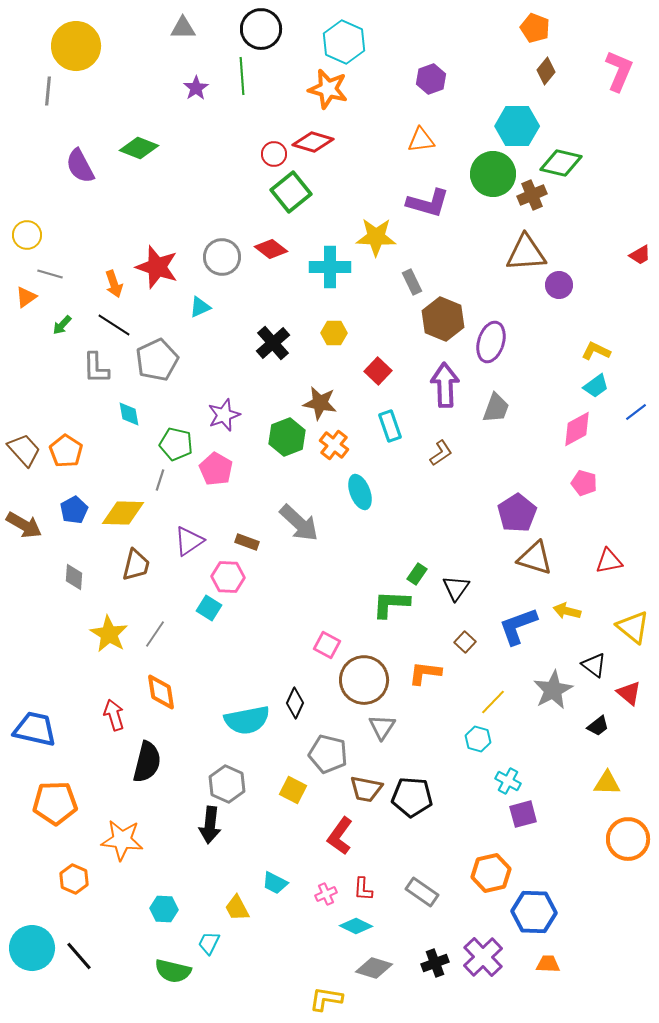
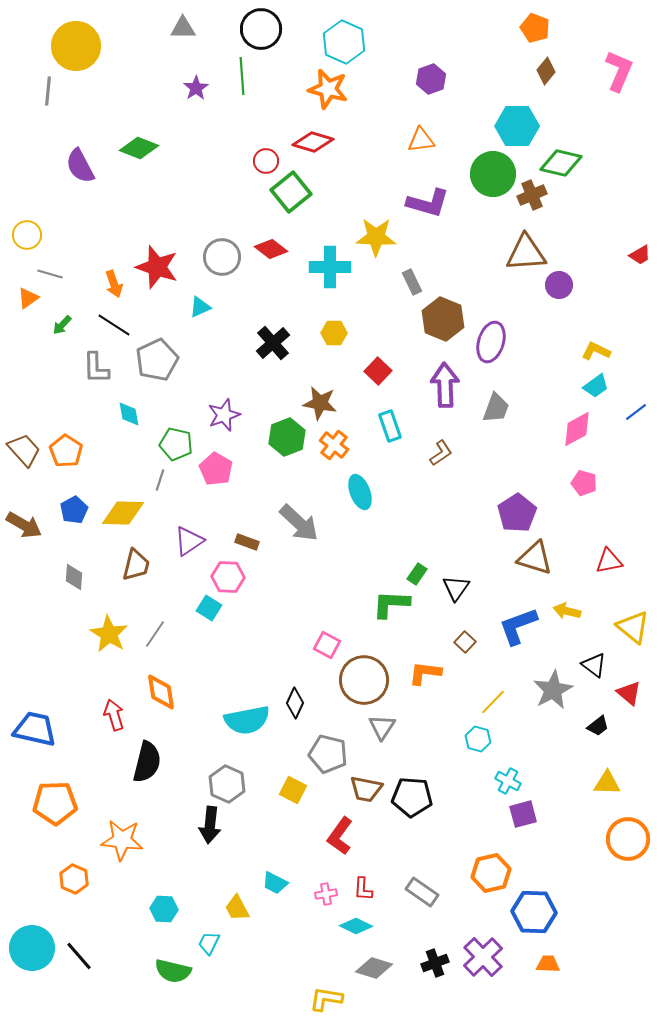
red circle at (274, 154): moved 8 px left, 7 px down
orange triangle at (26, 297): moved 2 px right, 1 px down
pink cross at (326, 894): rotated 15 degrees clockwise
